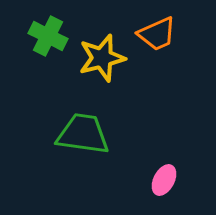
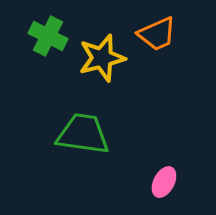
pink ellipse: moved 2 px down
